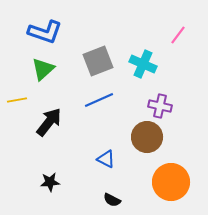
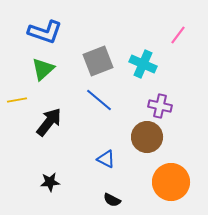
blue line: rotated 64 degrees clockwise
